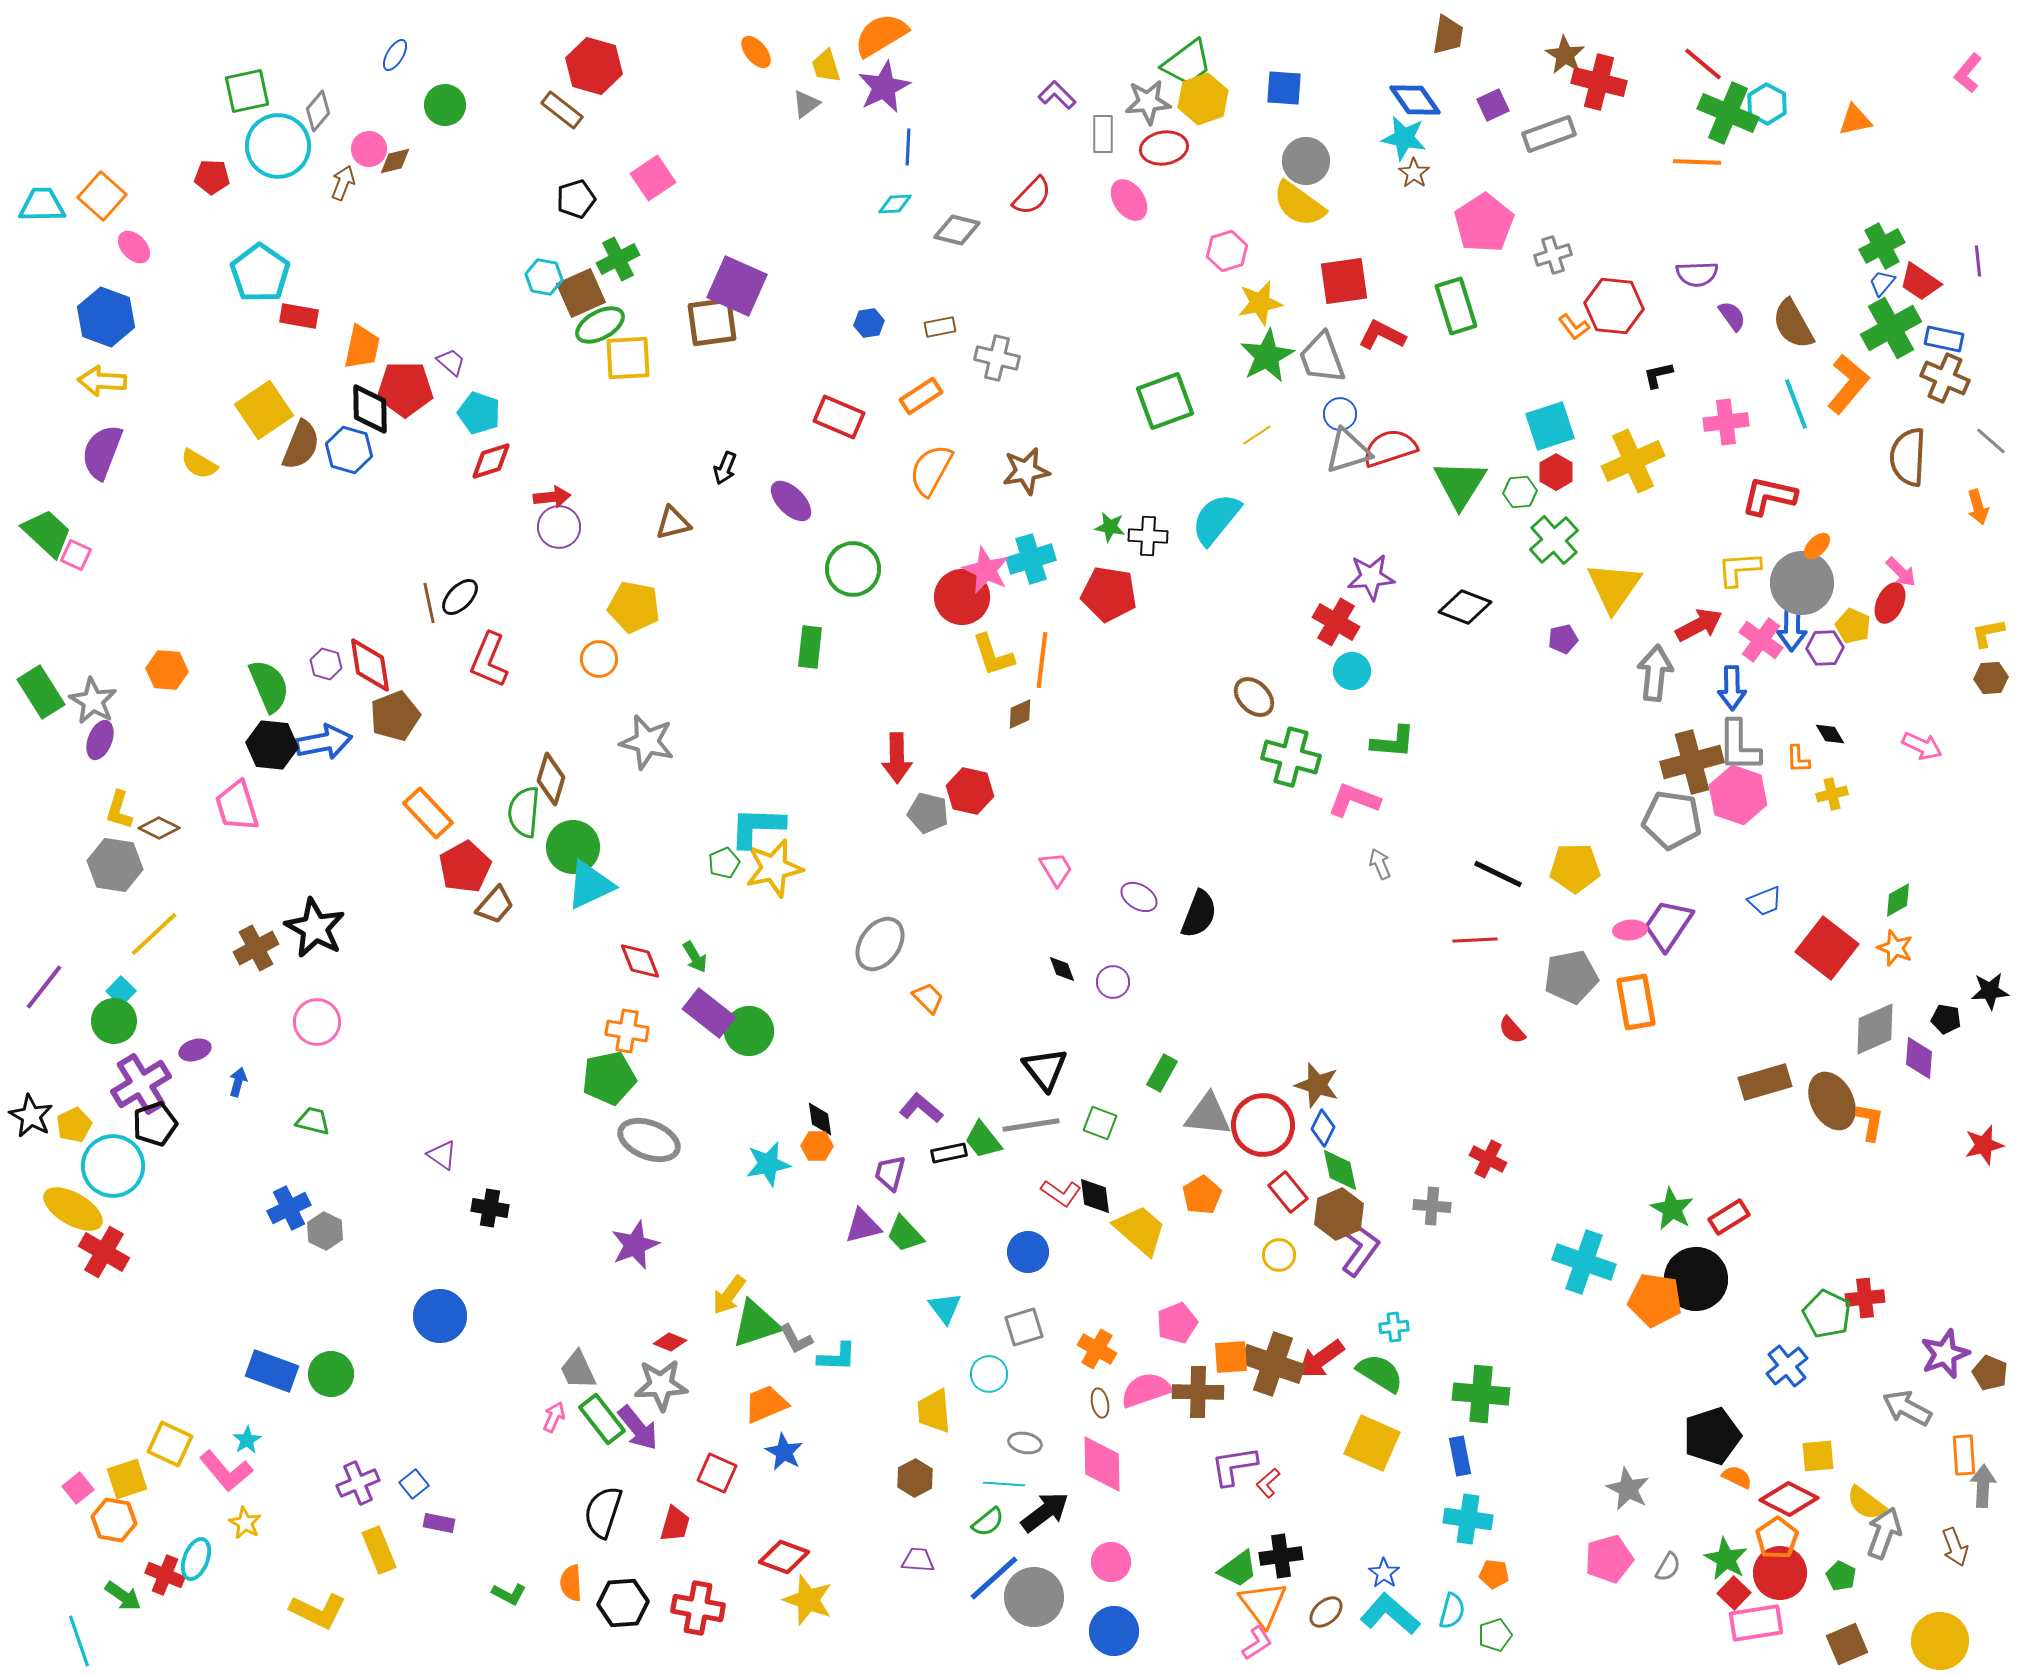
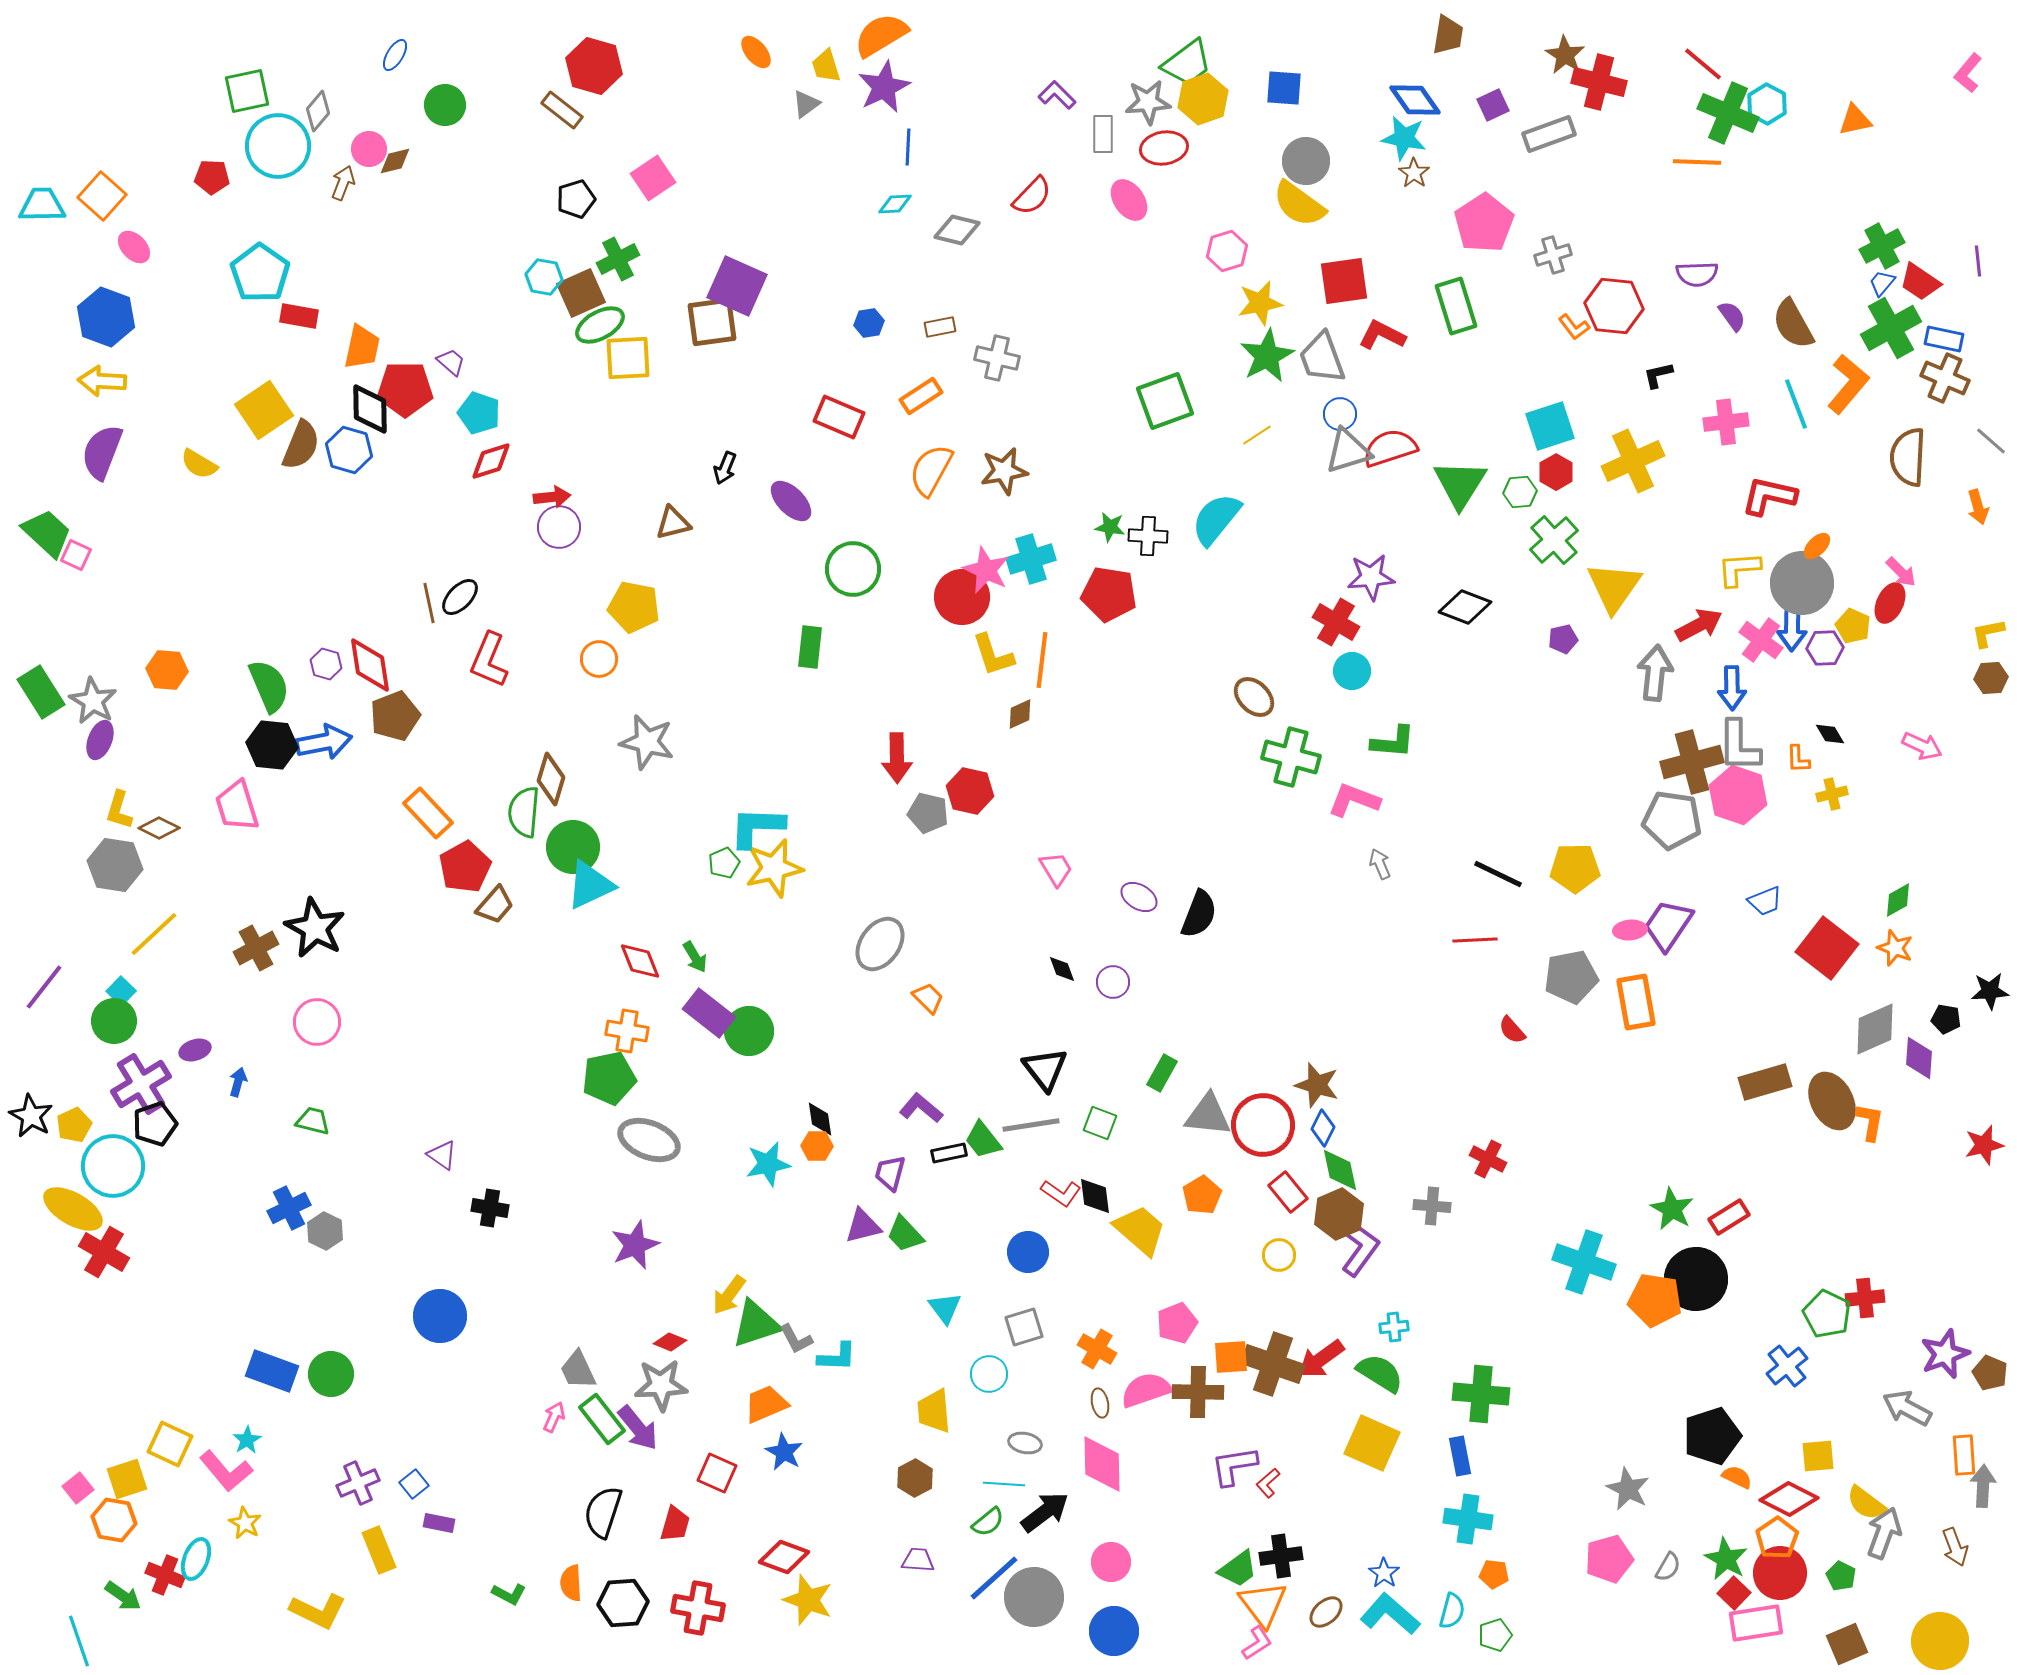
brown star at (1026, 471): moved 22 px left
